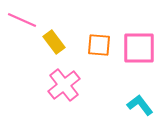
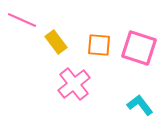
yellow rectangle: moved 2 px right
pink square: rotated 18 degrees clockwise
pink cross: moved 10 px right, 1 px up
